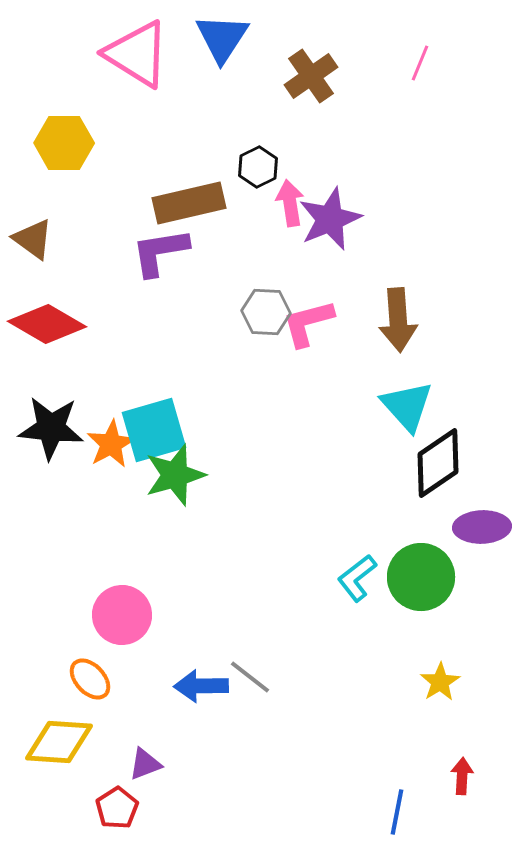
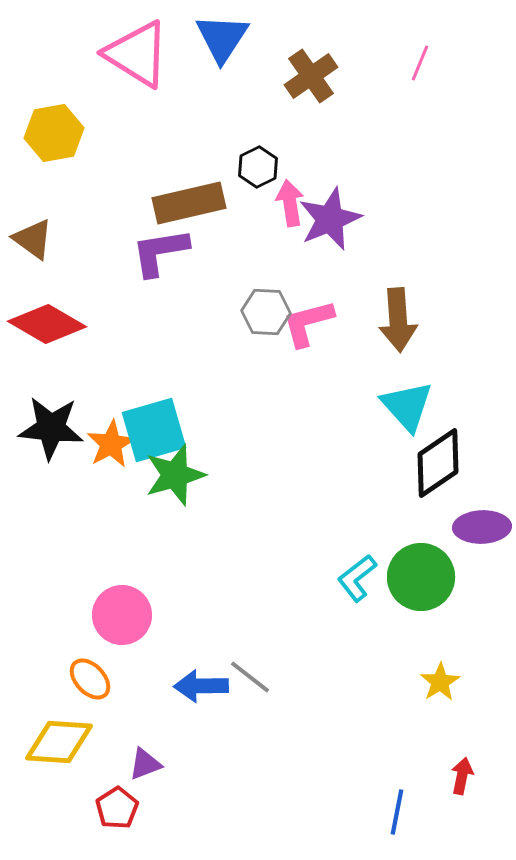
yellow hexagon: moved 10 px left, 10 px up; rotated 10 degrees counterclockwise
red arrow: rotated 9 degrees clockwise
